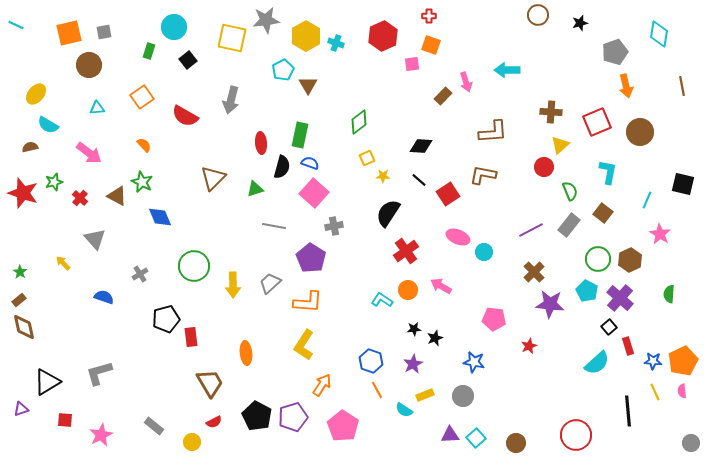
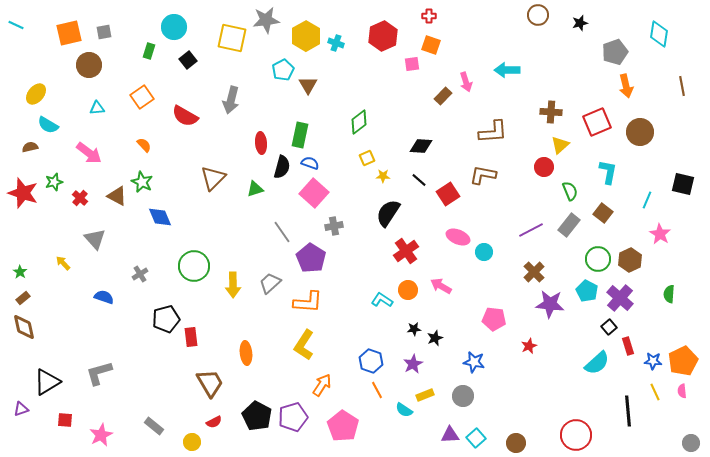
gray line at (274, 226): moved 8 px right, 6 px down; rotated 45 degrees clockwise
brown rectangle at (19, 300): moved 4 px right, 2 px up
